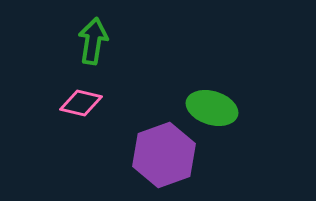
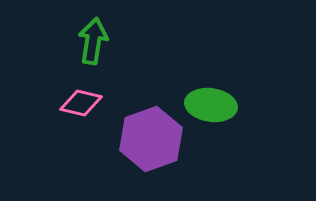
green ellipse: moved 1 px left, 3 px up; rotated 9 degrees counterclockwise
purple hexagon: moved 13 px left, 16 px up
